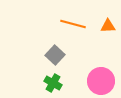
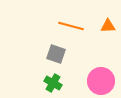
orange line: moved 2 px left, 2 px down
gray square: moved 1 px right, 1 px up; rotated 24 degrees counterclockwise
